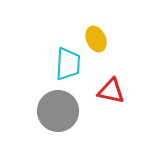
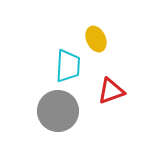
cyan trapezoid: moved 2 px down
red triangle: rotated 32 degrees counterclockwise
